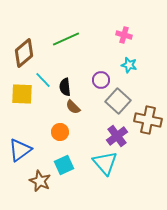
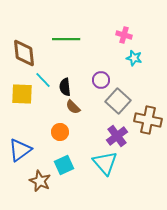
green line: rotated 24 degrees clockwise
brown diamond: rotated 56 degrees counterclockwise
cyan star: moved 5 px right, 7 px up
